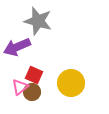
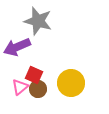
brown circle: moved 6 px right, 3 px up
